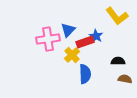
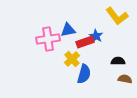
blue triangle: rotated 35 degrees clockwise
yellow cross: moved 4 px down
blue semicircle: moved 1 px left; rotated 18 degrees clockwise
